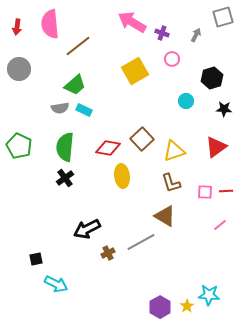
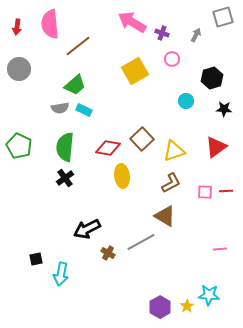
brown L-shape: rotated 100 degrees counterclockwise
pink line: moved 24 px down; rotated 32 degrees clockwise
brown cross: rotated 32 degrees counterclockwise
cyan arrow: moved 5 px right, 10 px up; rotated 75 degrees clockwise
